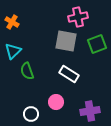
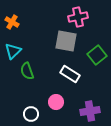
green square: moved 11 px down; rotated 18 degrees counterclockwise
white rectangle: moved 1 px right
